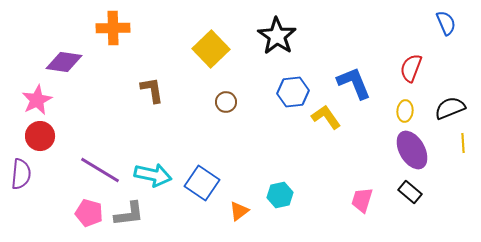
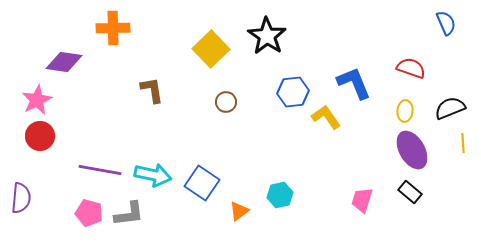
black star: moved 10 px left
red semicircle: rotated 88 degrees clockwise
purple line: rotated 21 degrees counterclockwise
purple semicircle: moved 24 px down
